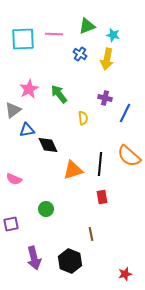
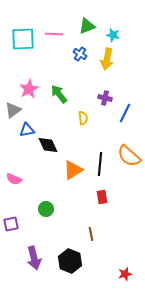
orange triangle: rotated 15 degrees counterclockwise
